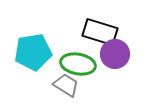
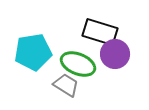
green ellipse: rotated 12 degrees clockwise
